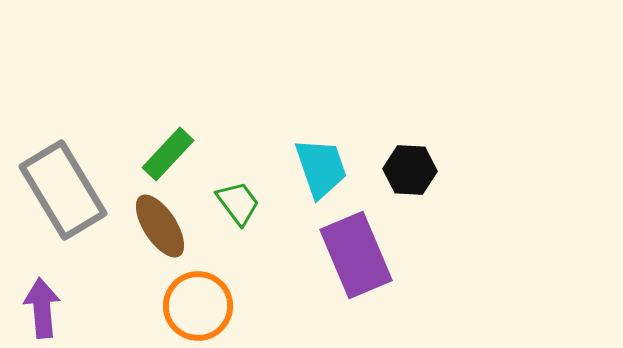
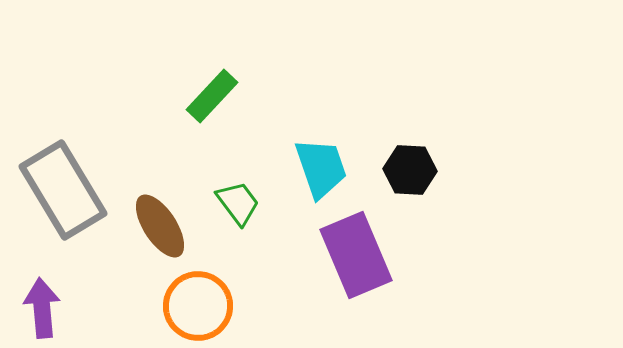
green rectangle: moved 44 px right, 58 px up
